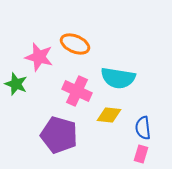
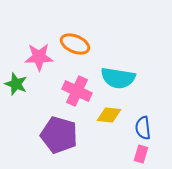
pink star: rotated 16 degrees counterclockwise
